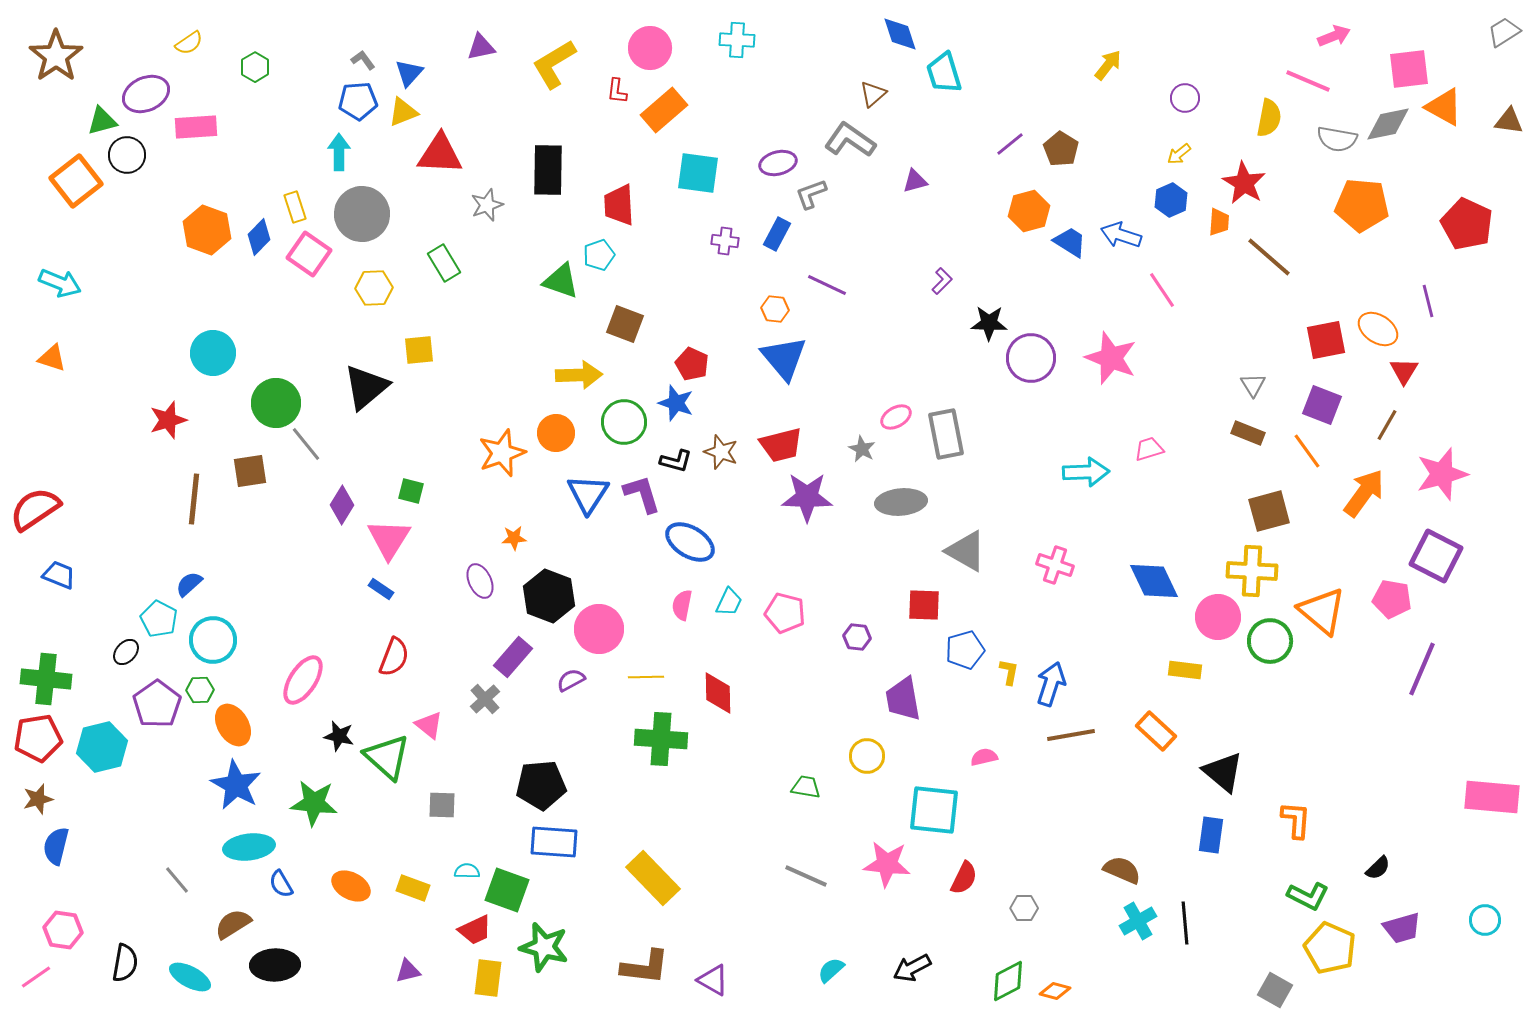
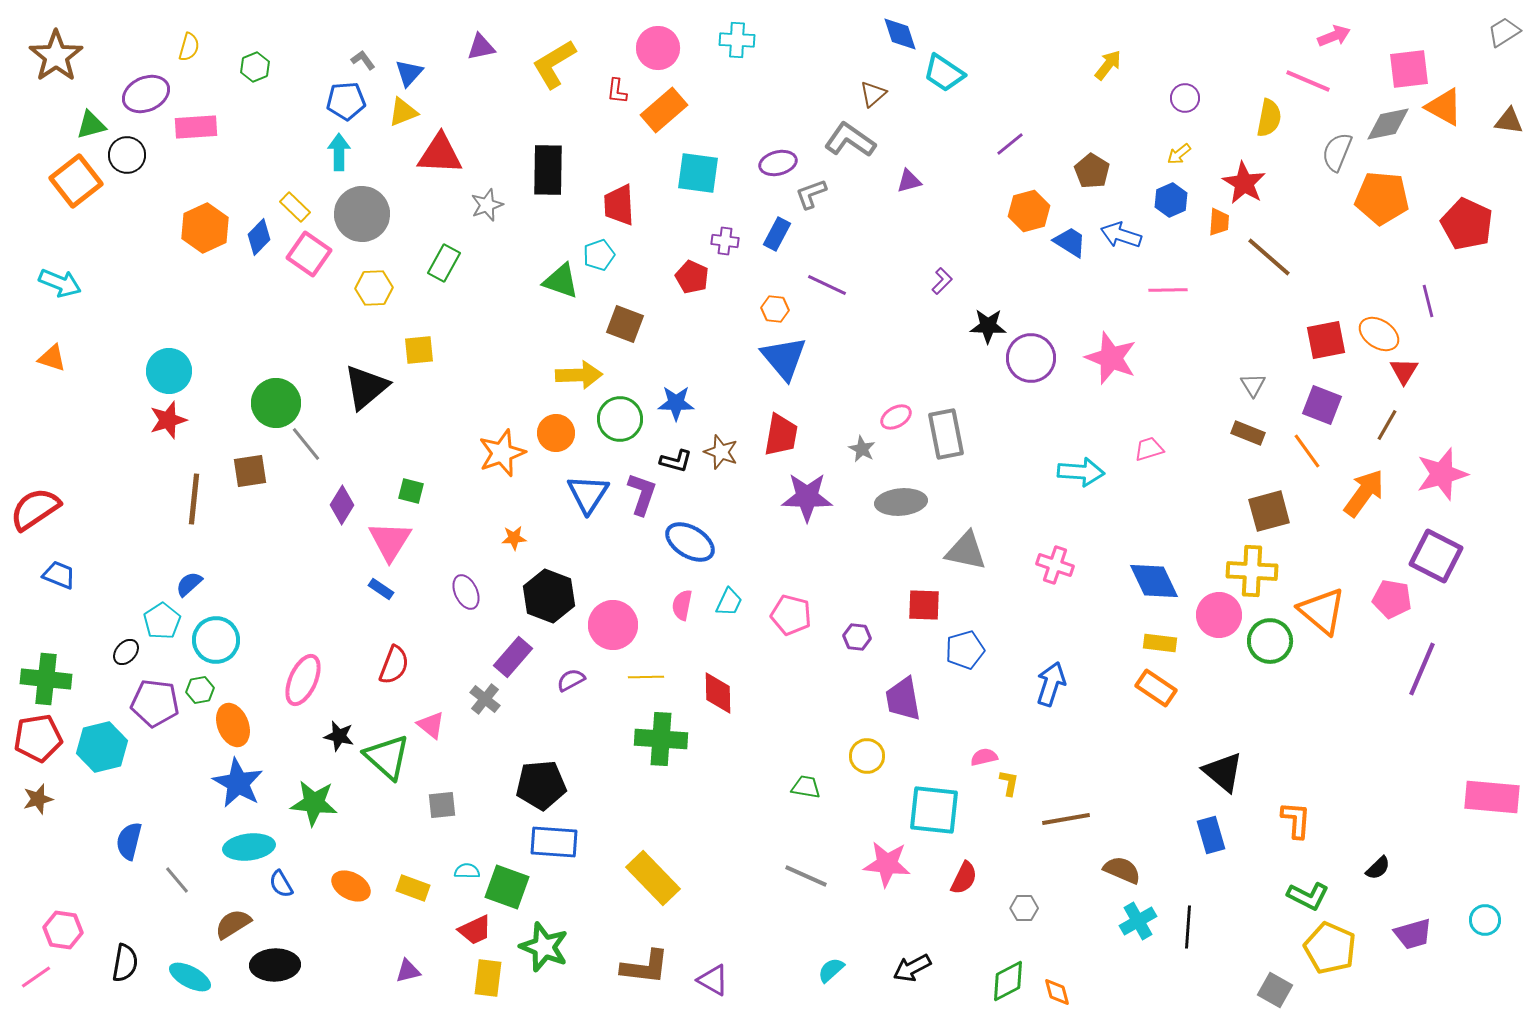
yellow semicircle at (189, 43): moved 4 px down; rotated 40 degrees counterclockwise
pink circle at (650, 48): moved 8 px right
green hexagon at (255, 67): rotated 8 degrees clockwise
cyan trapezoid at (944, 73): rotated 39 degrees counterclockwise
blue pentagon at (358, 101): moved 12 px left
green triangle at (102, 121): moved 11 px left, 4 px down
gray semicircle at (1337, 139): moved 13 px down; rotated 102 degrees clockwise
brown pentagon at (1061, 149): moved 31 px right, 22 px down
purple triangle at (915, 181): moved 6 px left
orange pentagon at (1362, 205): moved 20 px right, 7 px up
yellow rectangle at (295, 207): rotated 28 degrees counterclockwise
orange hexagon at (207, 230): moved 2 px left, 2 px up; rotated 15 degrees clockwise
green rectangle at (444, 263): rotated 60 degrees clockwise
pink line at (1162, 290): moved 6 px right; rotated 57 degrees counterclockwise
black star at (989, 323): moved 1 px left, 3 px down
orange ellipse at (1378, 329): moved 1 px right, 5 px down
cyan circle at (213, 353): moved 44 px left, 18 px down
red pentagon at (692, 364): moved 87 px up
blue star at (676, 403): rotated 18 degrees counterclockwise
green circle at (624, 422): moved 4 px left, 3 px up
red trapezoid at (781, 445): moved 10 px up; rotated 66 degrees counterclockwise
cyan arrow at (1086, 472): moved 5 px left; rotated 6 degrees clockwise
purple L-shape at (642, 494): rotated 36 degrees clockwise
pink triangle at (389, 539): moved 1 px right, 2 px down
gray triangle at (966, 551): rotated 18 degrees counterclockwise
purple ellipse at (480, 581): moved 14 px left, 11 px down
pink pentagon at (785, 613): moved 6 px right, 2 px down
pink circle at (1218, 617): moved 1 px right, 2 px up
cyan pentagon at (159, 619): moved 3 px right, 2 px down; rotated 12 degrees clockwise
pink circle at (599, 629): moved 14 px right, 4 px up
cyan circle at (213, 640): moved 3 px right
red semicircle at (394, 657): moved 8 px down
yellow rectangle at (1185, 670): moved 25 px left, 27 px up
yellow L-shape at (1009, 672): moved 111 px down
pink ellipse at (303, 680): rotated 9 degrees counterclockwise
green hexagon at (200, 690): rotated 8 degrees counterclockwise
gray cross at (485, 699): rotated 8 degrees counterclockwise
purple pentagon at (157, 704): moved 2 px left, 1 px up; rotated 30 degrees counterclockwise
orange ellipse at (233, 725): rotated 9 degrees clockwise
pink triangle at (429, 725): moved 2 px right
orange rectangle at (1156, 731): moved 43 px up; rotated 9 degrees counterclockwise
brown line at (1071, 735): moved 5 px left, 84 px down
blue star at (236, 785): moved 2 px right, 2 px up
gray square at (442, 805): rotated 8 degrees counterclockwise
blue rectangle at (1211, 835): rotated 24 degrees counterclockwise
blue semicircle at (56, 846): moved 73 px right, 5 px up
green square at (507, 890): moved 3 px up
black line at (1185, 923): moved 3 px right, 4 px down; rotated 9 degrees clockwise
purple trapezoid at (1402, 928): moved 11 px right, 6 px down
green star at (544, 947): rotated 6 degrees clockwise
orange diamond at (1055, 991): moved 2 px right, 1 px down; rotated 60 degrees clockwise
